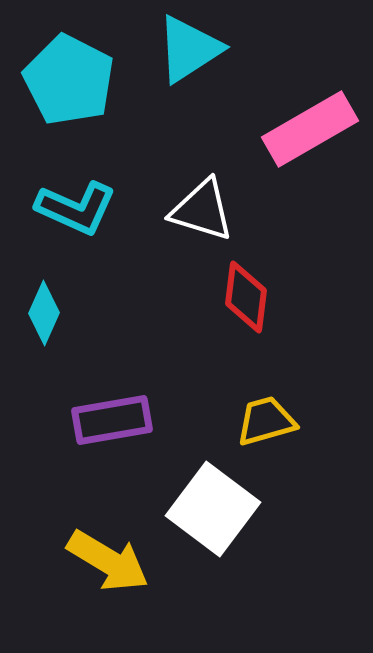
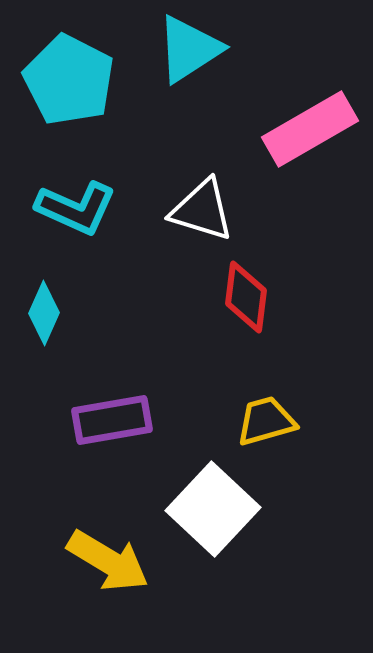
white square: rotated 6 degrees clockwise
